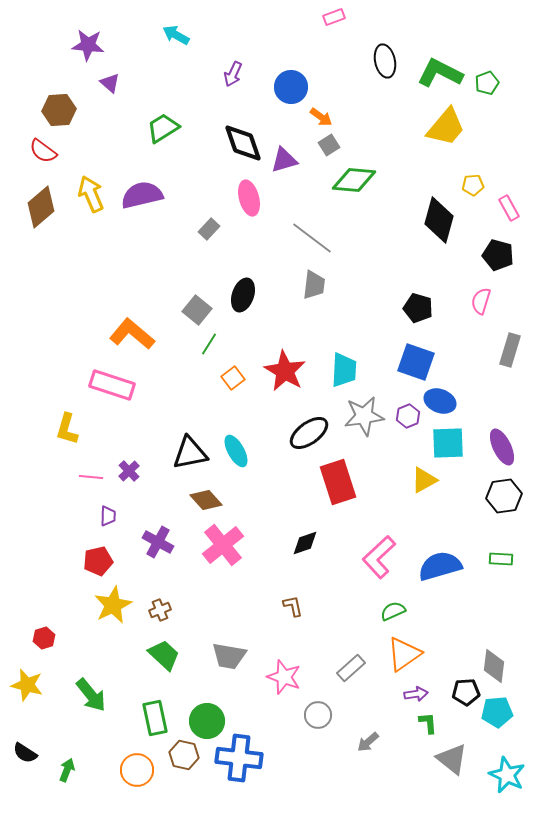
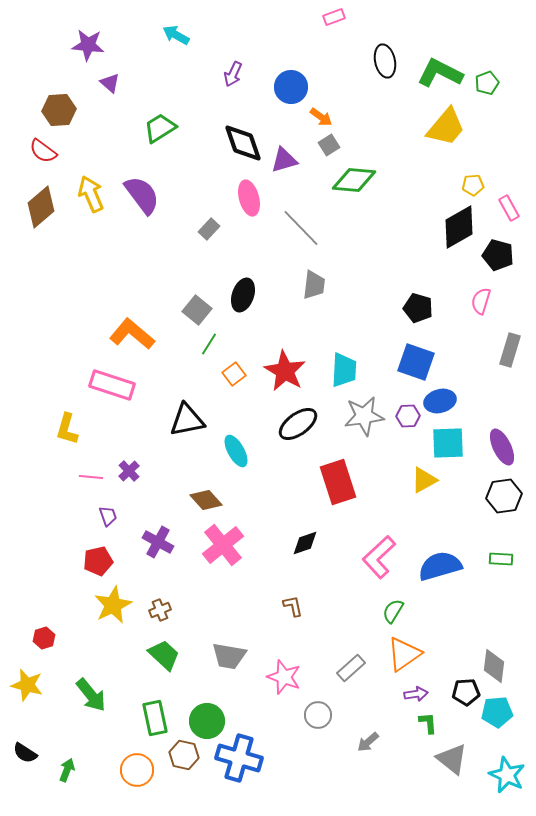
green trapezoid at (163, 128): moved 3 px left
purple semicircle at (142, 195): rotated 66 degrees clockwise
black diamond at (439, 220): moved 20 px right, 7 px down; rotated 45 degrees clockwise
gray line at (312, 238): moved 11 px left, 10 px up; rotated 9 degrees clockwise
orange square at (233, 378): moved 1 px right, 4 px up
blue ellipse at (440, 401): rotated 36 degrees counterclockwise
purple hexagon at (408, 416): rotated 20 degrees clockwise
black ellipse at (309, 433): moved 11 px left, 9 px up
black triangle at (190, 453): moved 3 px left, 33 px up
purple trapezoid at (108, 516): rotated 20 degrees counterclockwise
green semicircle at (393, 611): rotated 35 degrees counterclockwise
blue cross at (239, 758): rotated 9 degrees clockwise
